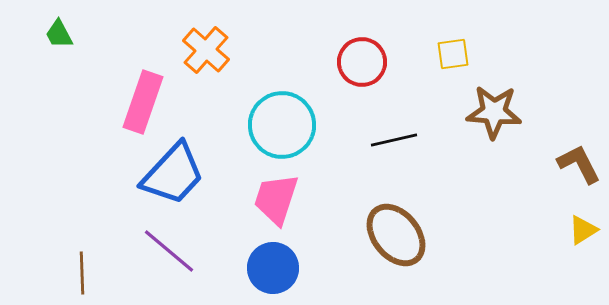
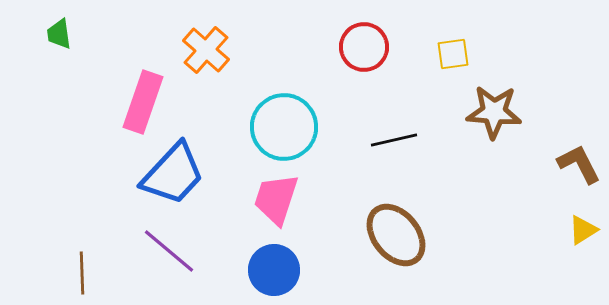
green trapezoid: rotated 20 degrees clockwise
red circle: moved 2 px right, 15 px up
cyan circle: moved 2 px right, 2 px down
blue circle: moved 1 px right, 2 px down
